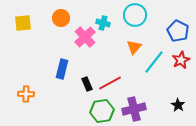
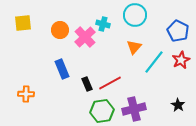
orange circle: moved 1 px left, 12 px down
cyan cross: moved 1 px down
blue rectangle: rotated 36 degrees counterclockwise
